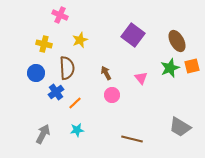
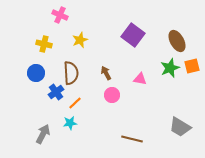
brown semicircle: moved 4 px right, 5 px down
pink triangle: moved 1 px left, 1 px down; rotated 40 degrees counterclockwise
cyan star: moved 7 px left, 7 px up
